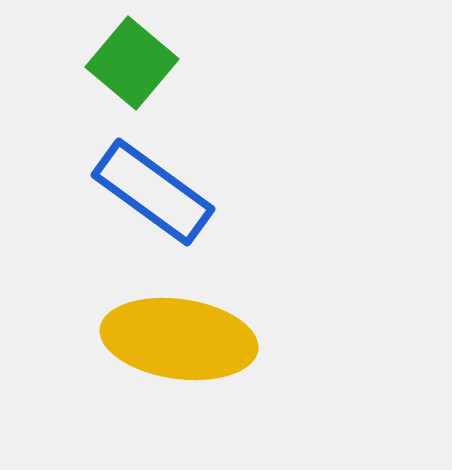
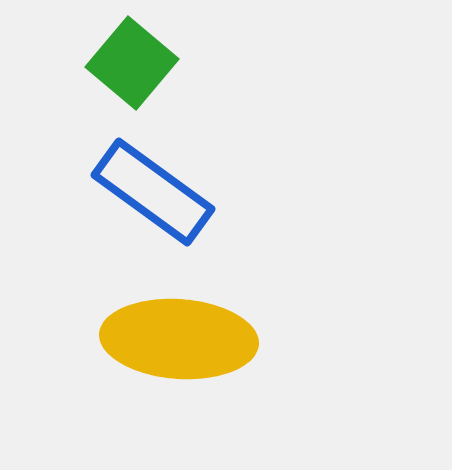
yellow ellipse: rotated 4 degrees counterclockwise
